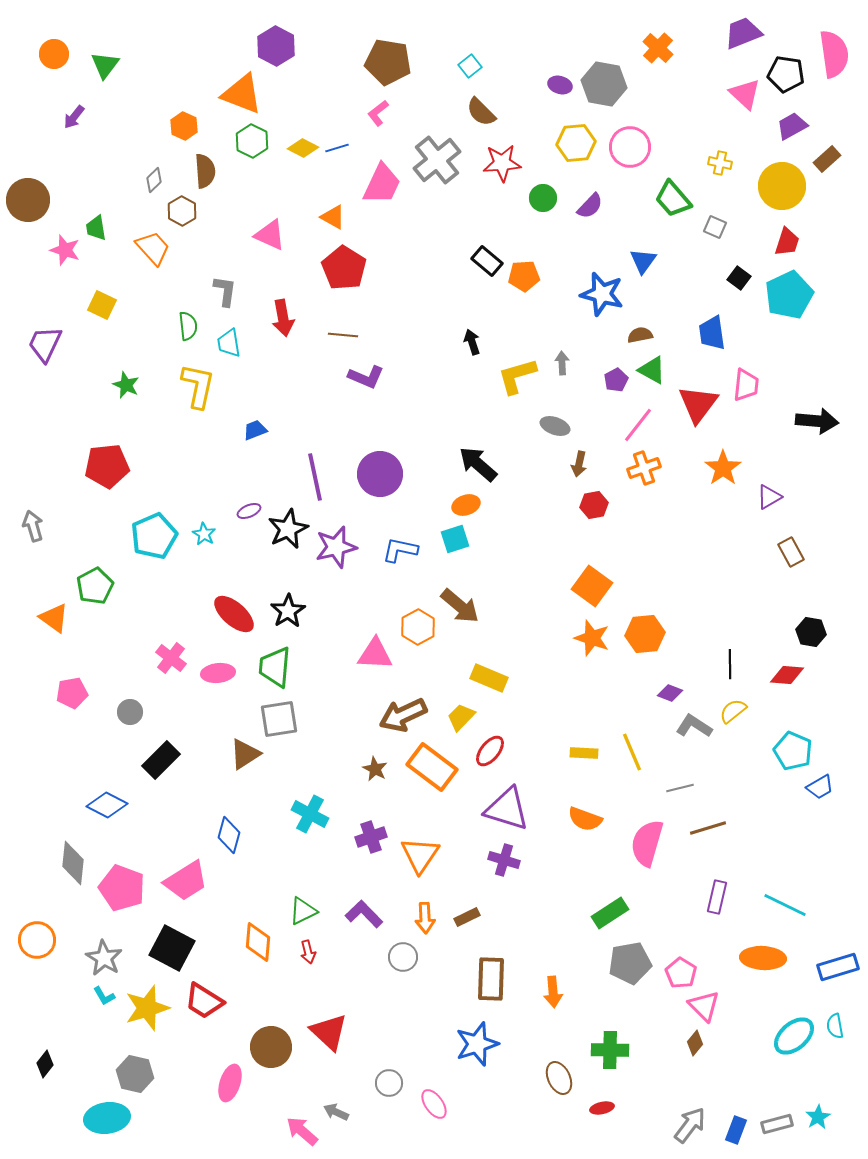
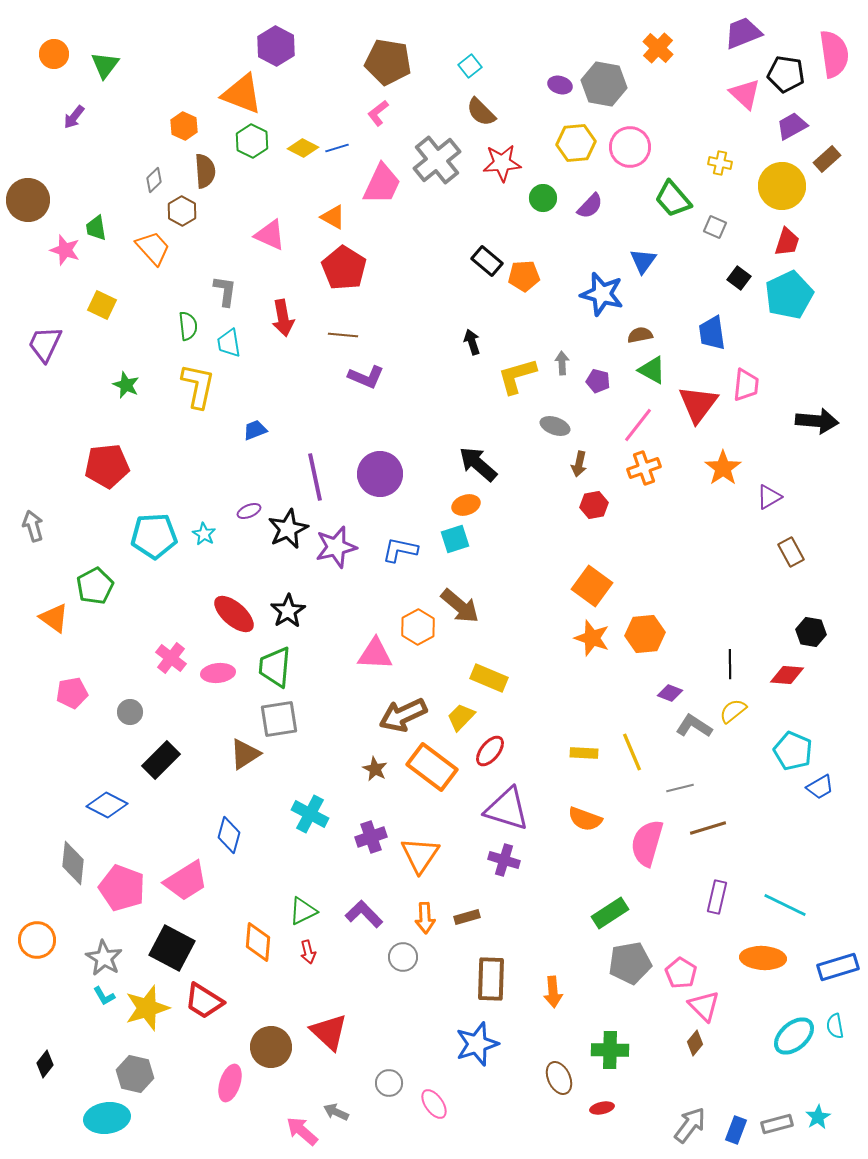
purple pentagon at (616, 380): moved 18 px left, 1 px down; rotated 30 degrees counterclockwise
cyan pentagon at (154, 536): rotated 21 degrees clockwise
brown rectangle at (467, 917): rotated 10 degrees clockwise
